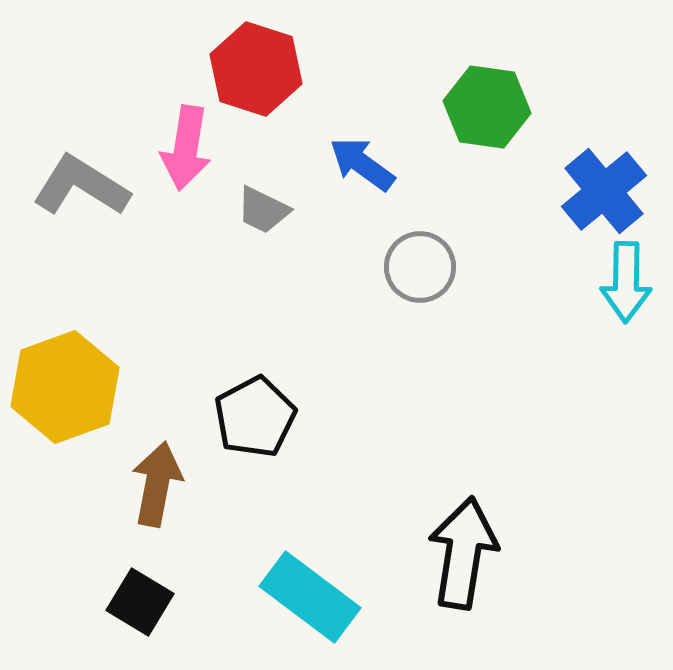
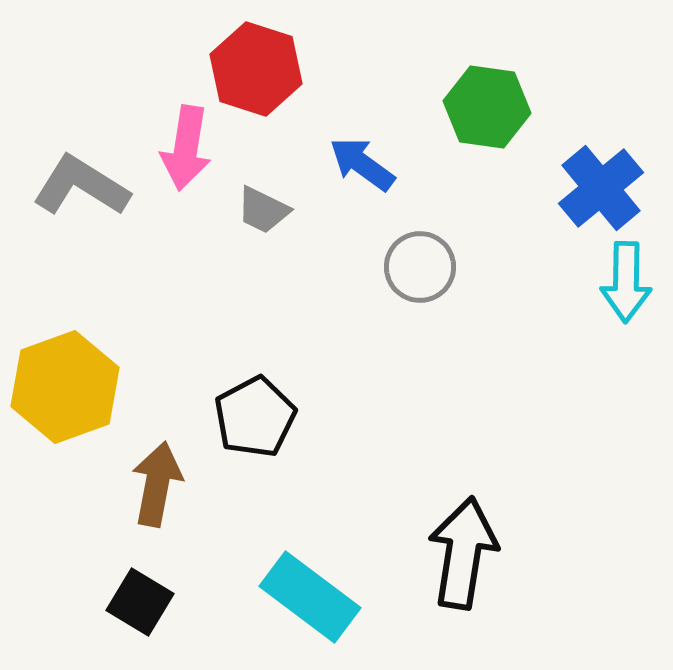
blue cross: moved 3 px left, 3 px up
